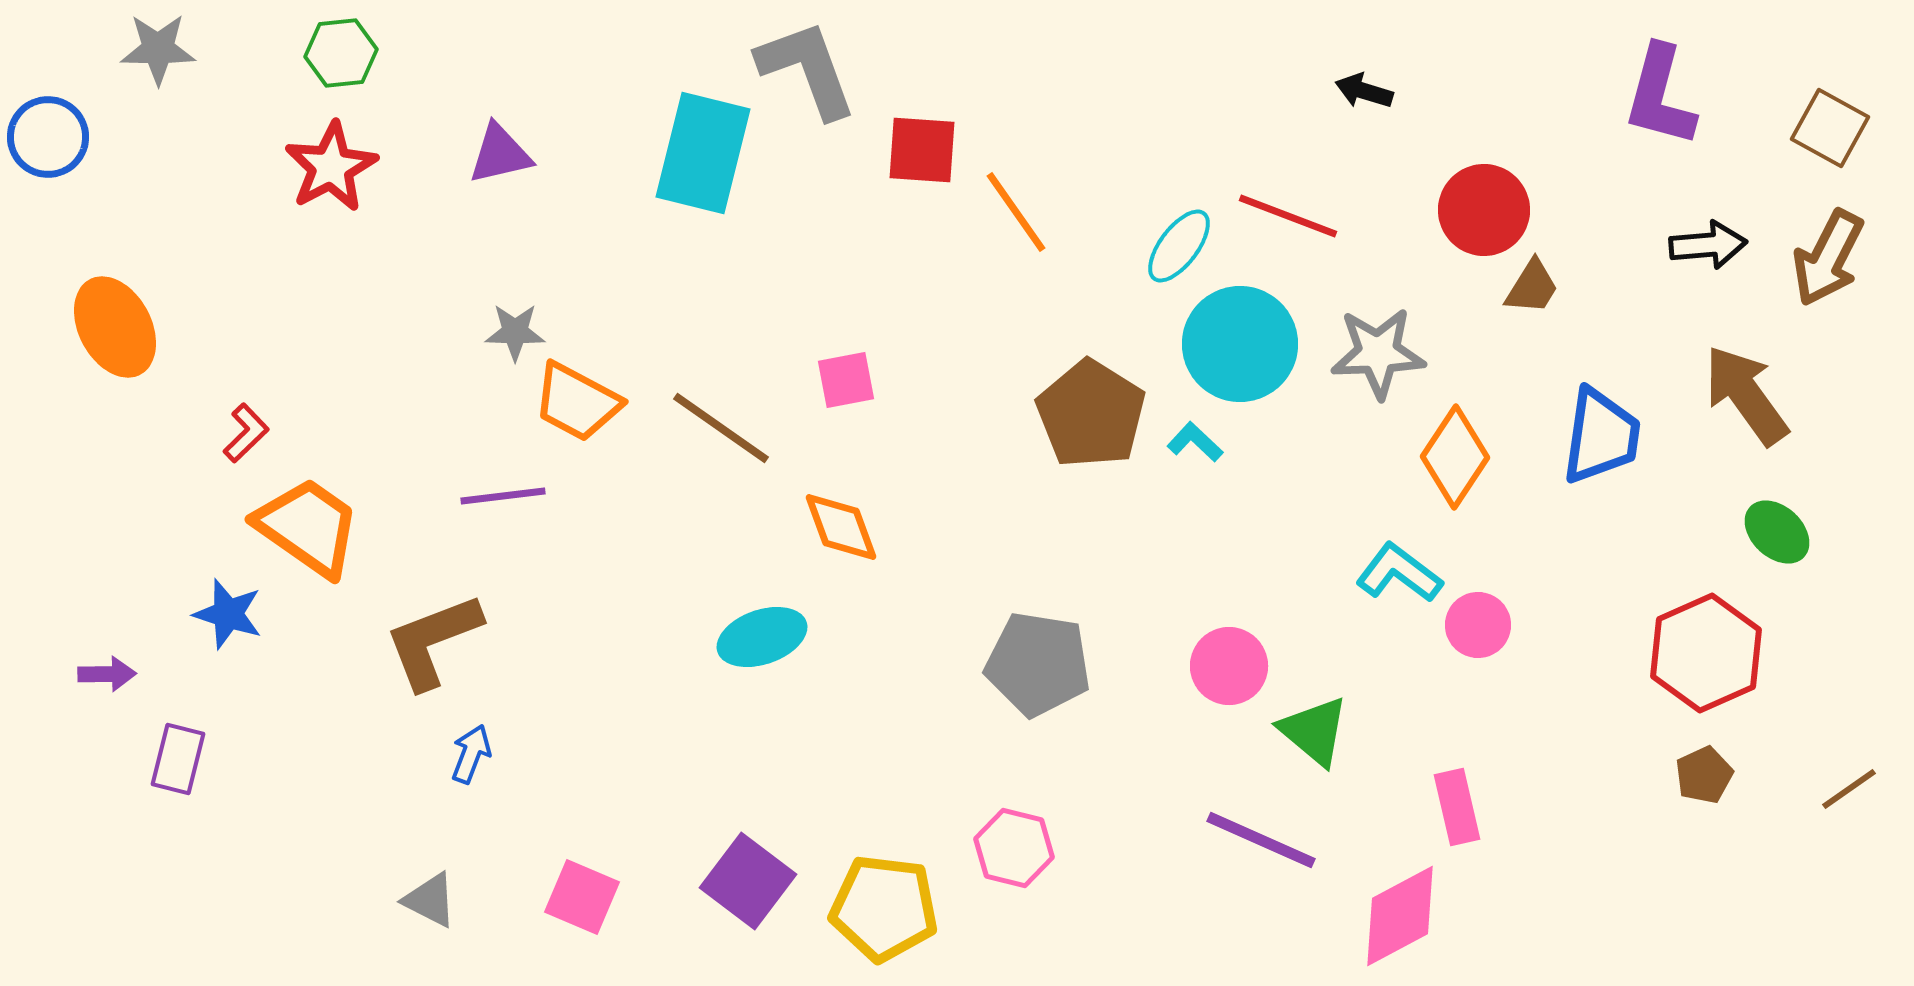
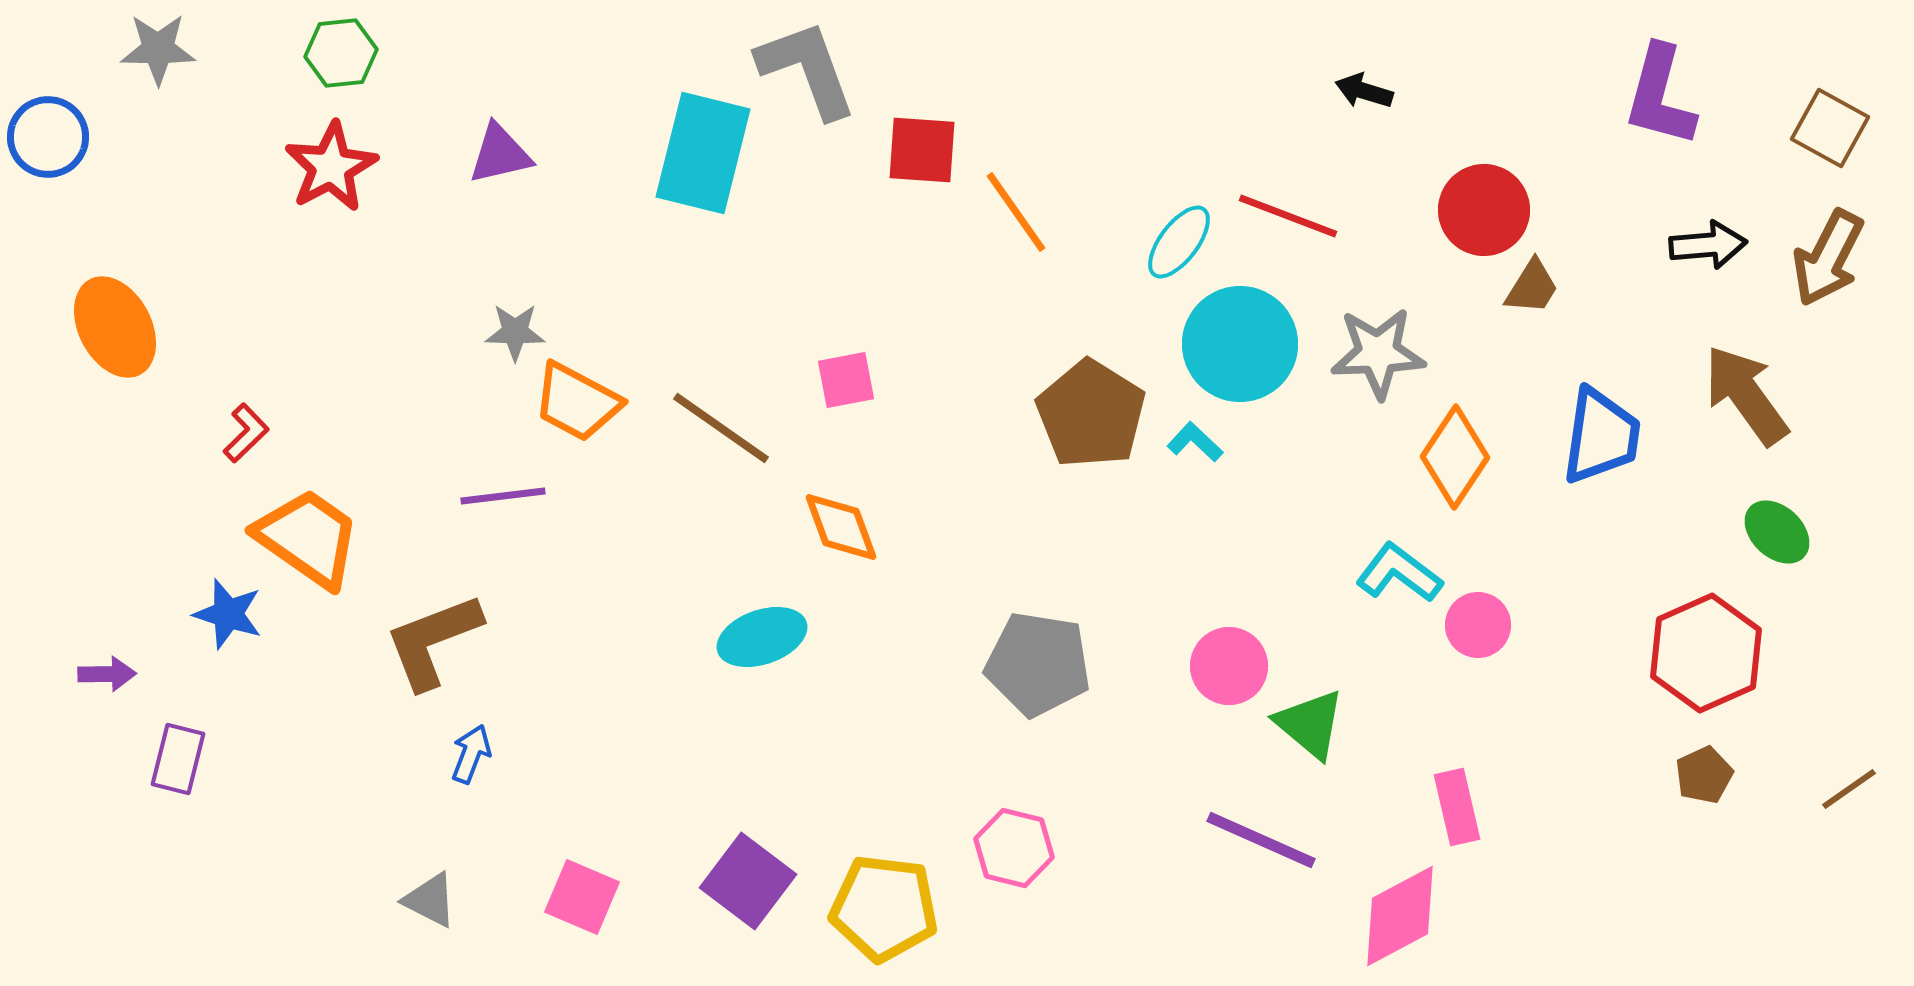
cyan ellipse at (1179, 246): moved 4 px up
orange trapezoid at (308, 527): moved 11 px down
green triangle at (1314, 731): moved 4 px left, 7 px up
